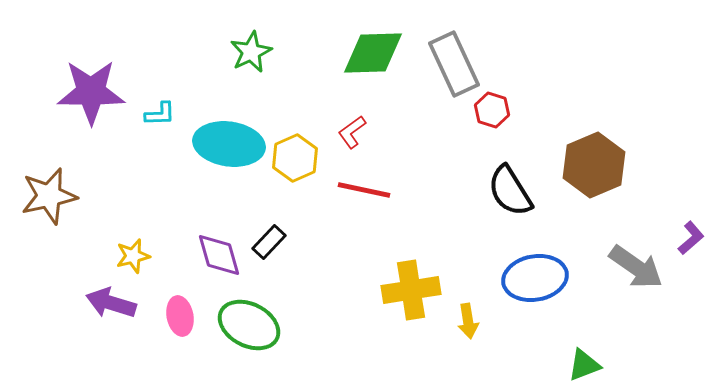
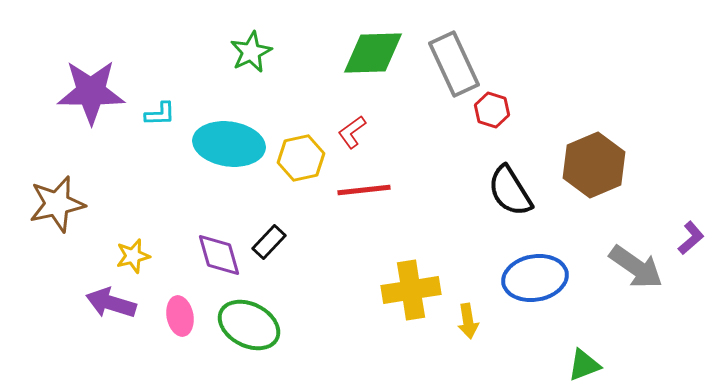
yellow hexagon: moved 6 px right; rotated 12 degrees clockwise
red line: rotated 18 degrees counterclockwise
brown star: moved 8 px right, 8 px down
